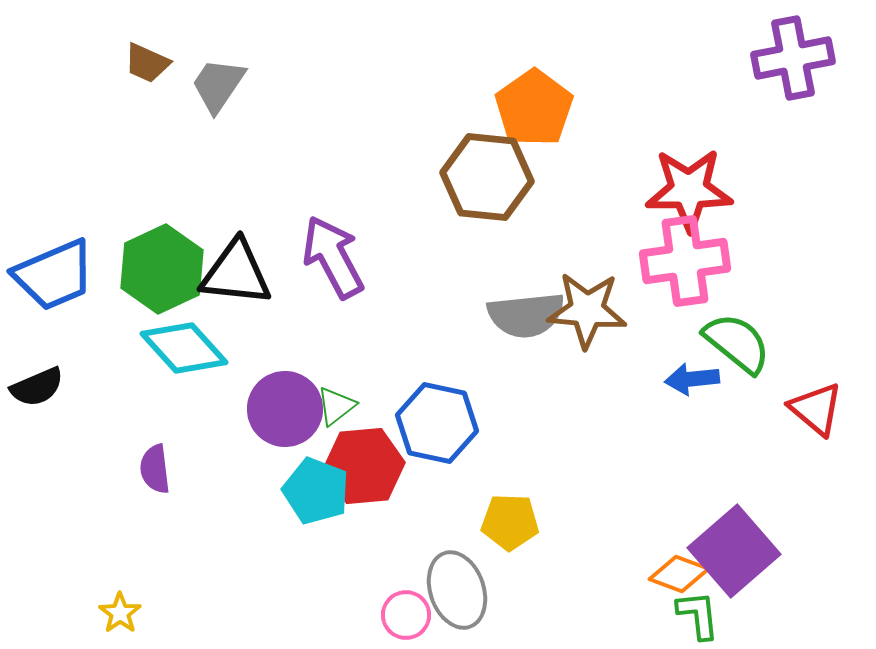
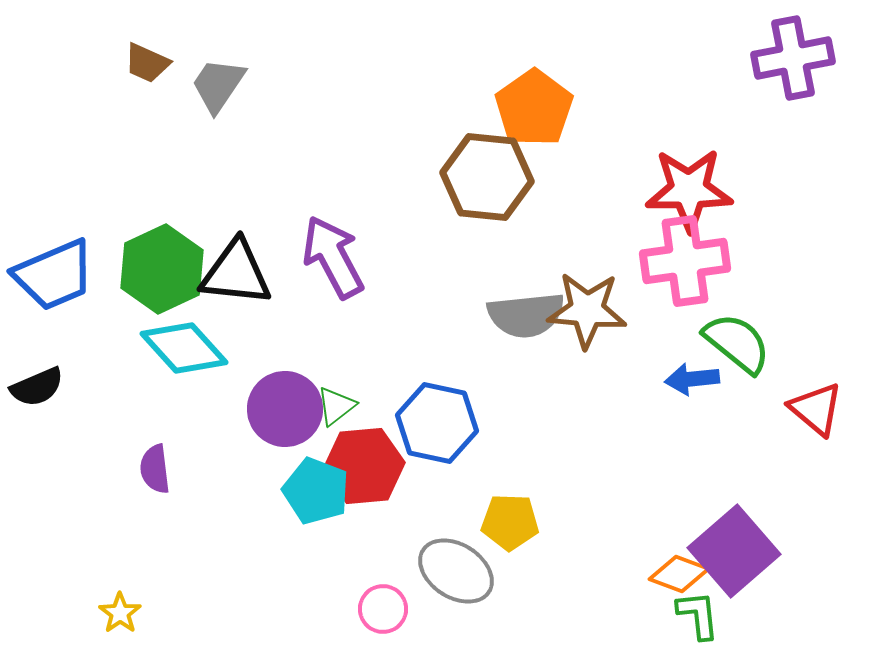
gray ellipse: moved 1 px left, 19 px up; rotated 38 degrees counterclockwise
pink circle: moved 23 px left, 6 px up
